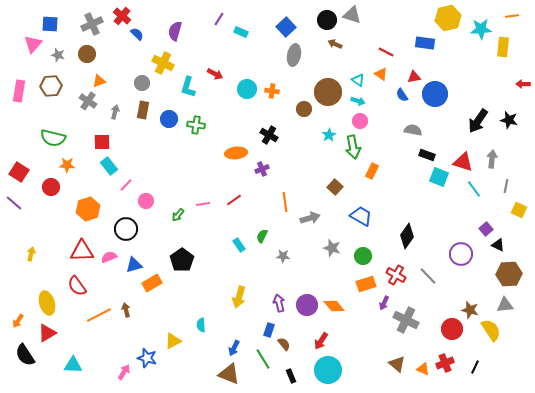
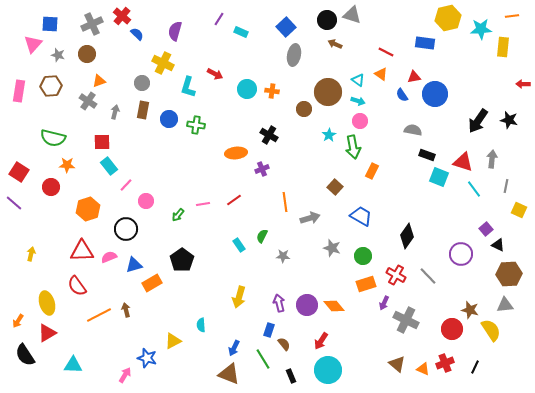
pink arrow at (124, 372): moved 1 px right, 3 px down
